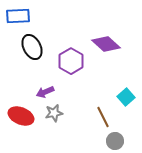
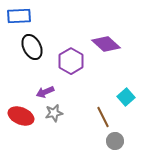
blue rectangle: moved 1 px right
